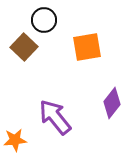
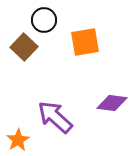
orange square: moved 2 px left, 5 px up
purple diamond: rotated 60 degrees clockwise
purple arrow: rotated 9 degrees counterclockwise
orange star: moved 3 px right; rotated 25 degrees counterclockwise
